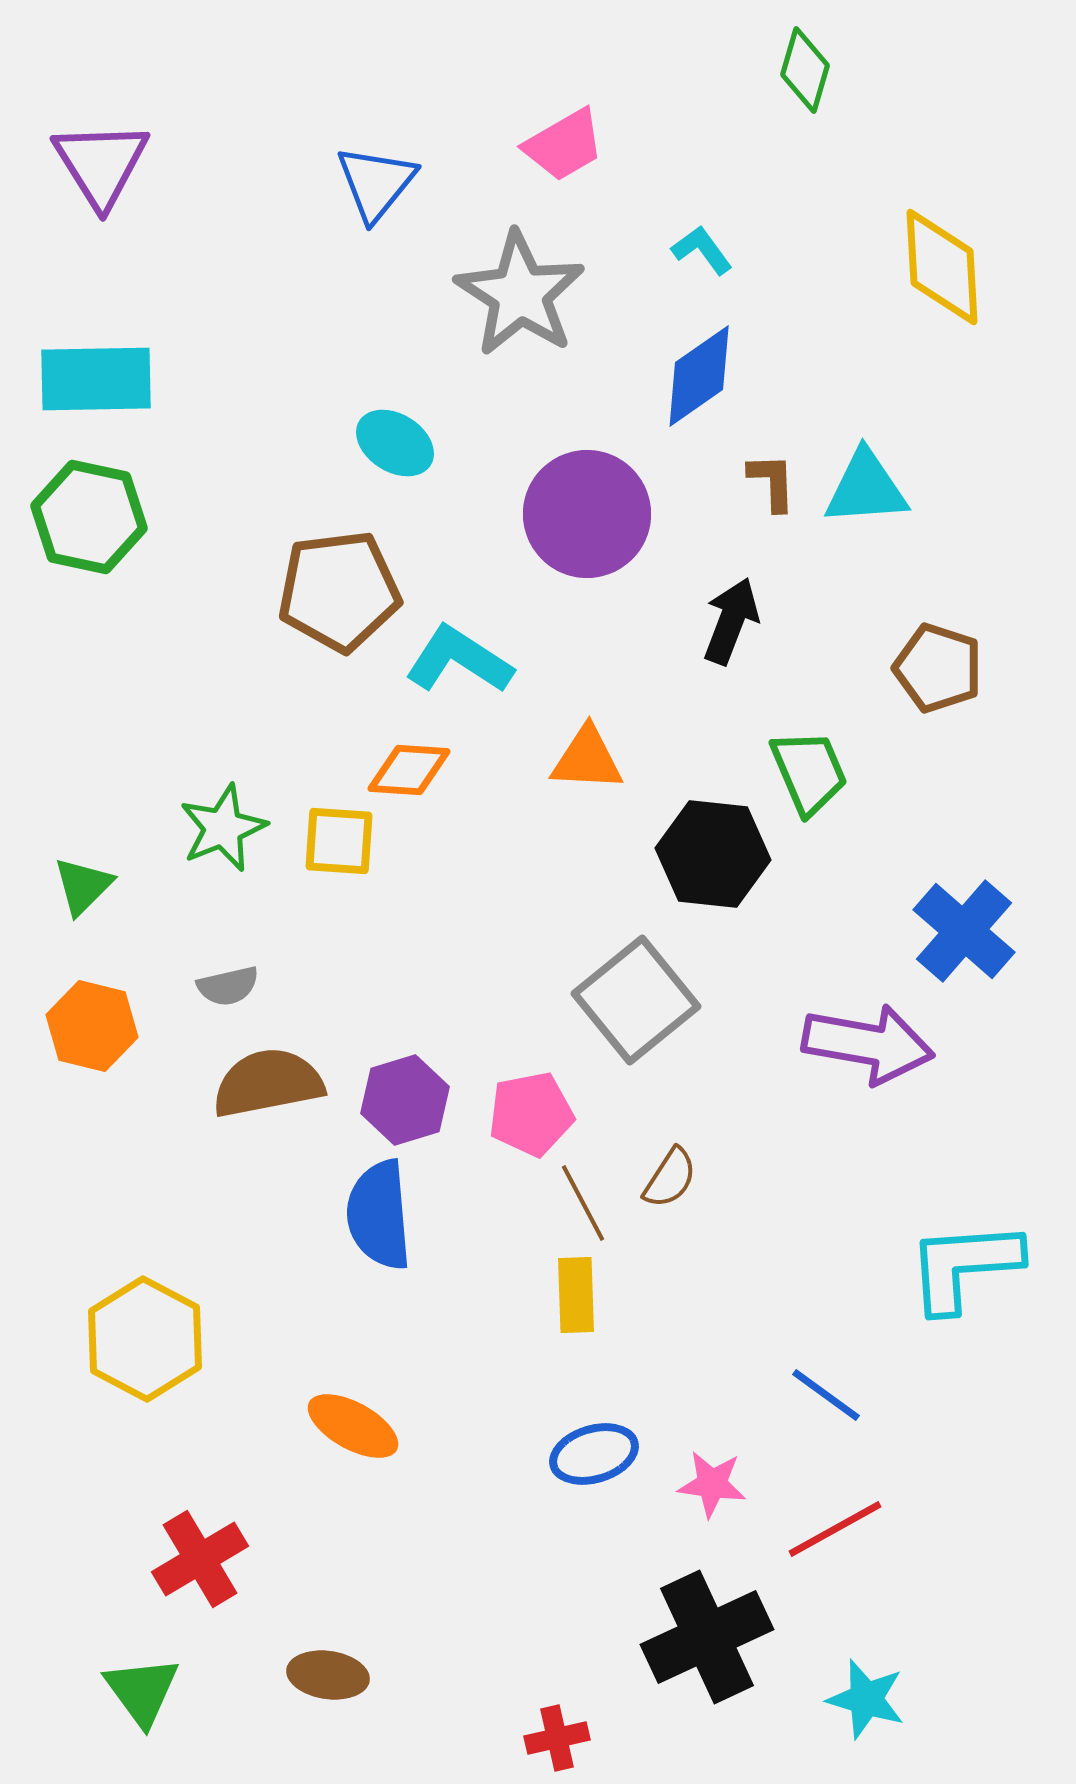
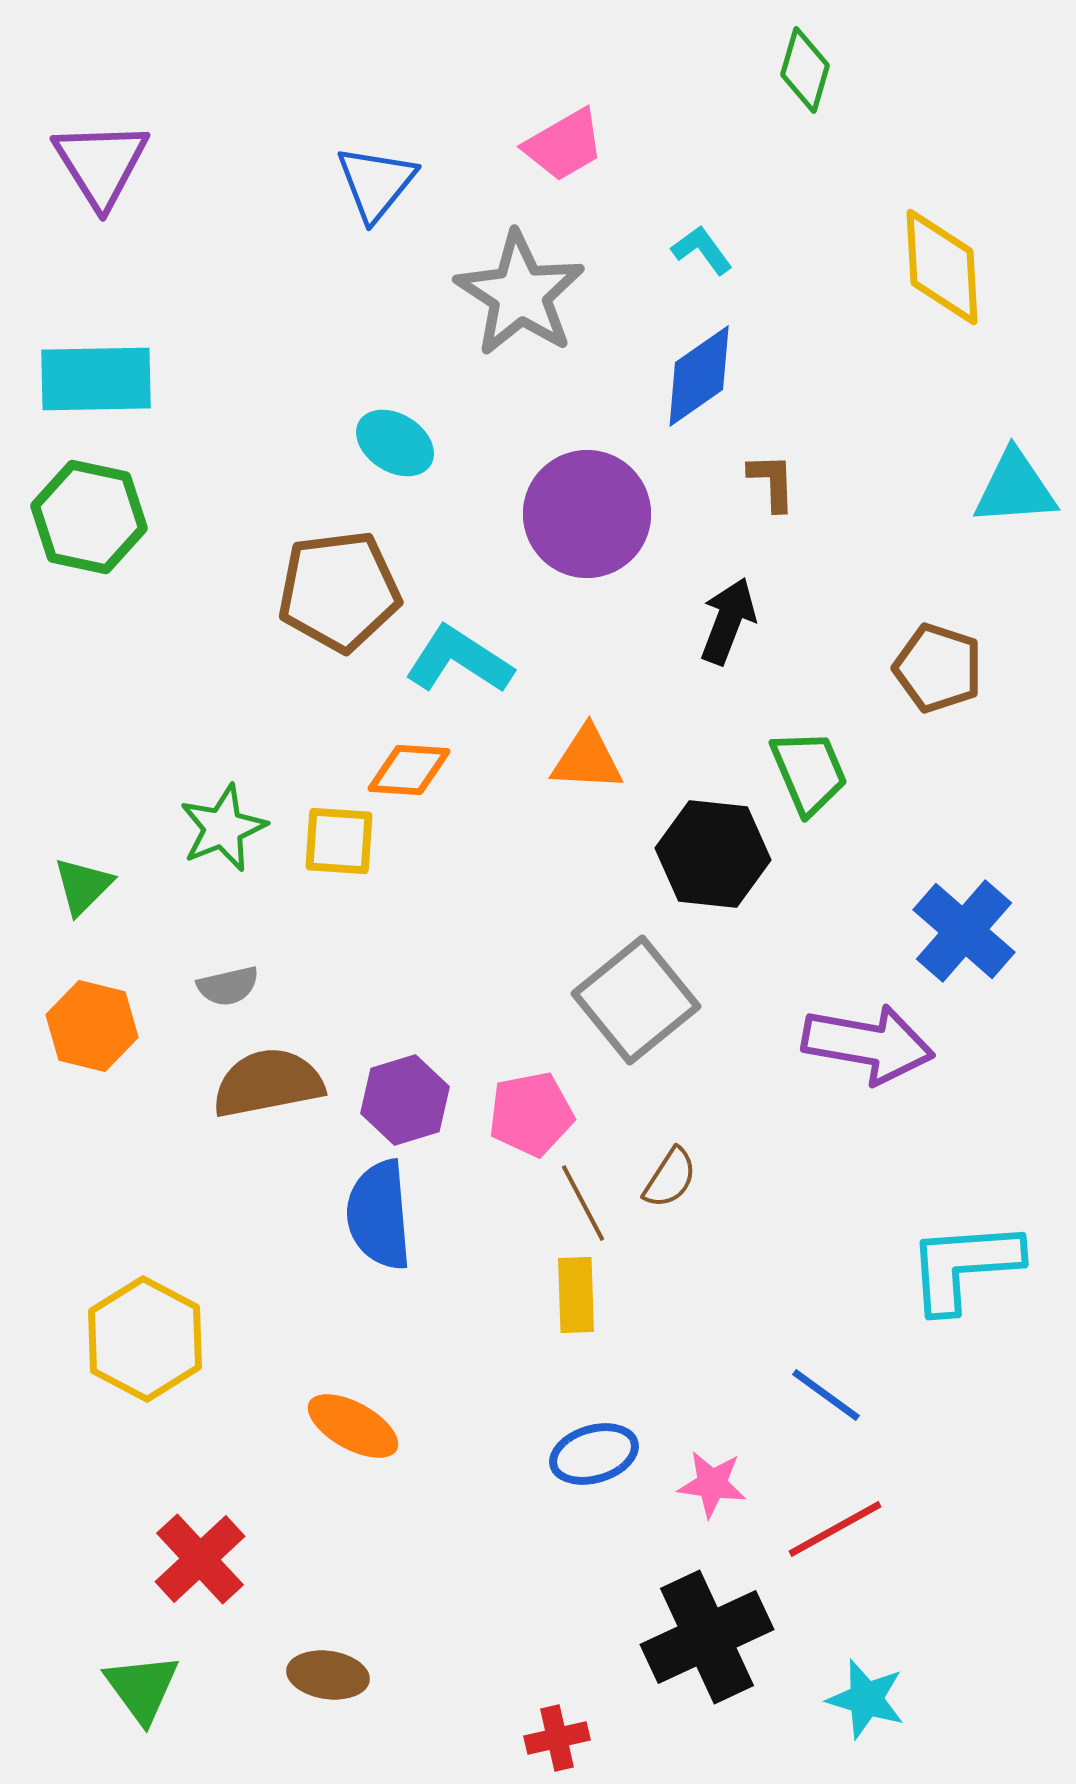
cyan triangle at (866, 488): moved 149 px right
black arrow at (731, 621): moved 3 px left
red cross at (200, 1559): rotated 12 degrees counterclockwise
green triangle at (142, 1691): moved 3 px up
